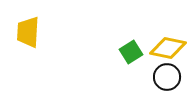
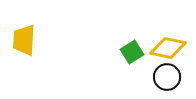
yellow trapezoid: moved 4 px left, 8 px down
green square: moved 1 px right
